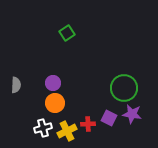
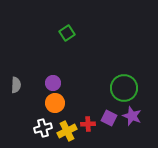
purple star: moved 2 px down; rotated 12 degrees clockwise
